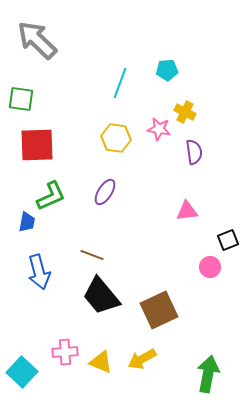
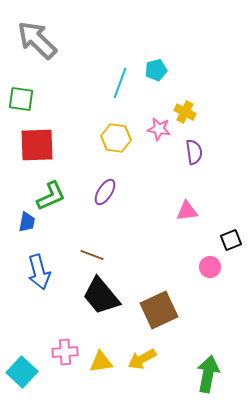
cyan pentagon: moved 11 px left; rotated 10 degrees counterclockwise
black square: moved 3 px right
yellow triangle: rotated 30 degrees counterclockwise
